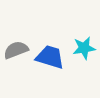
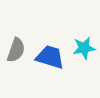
gray semicircle: rotated 130 degrees clockwise
